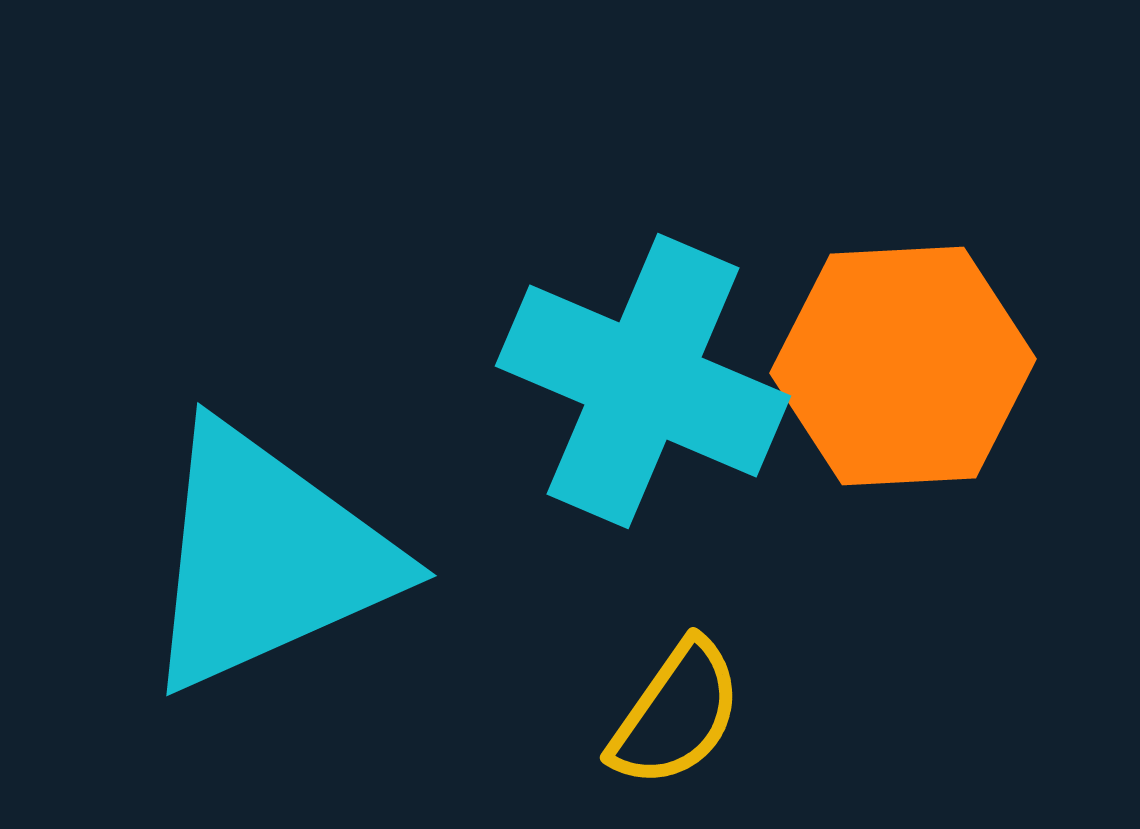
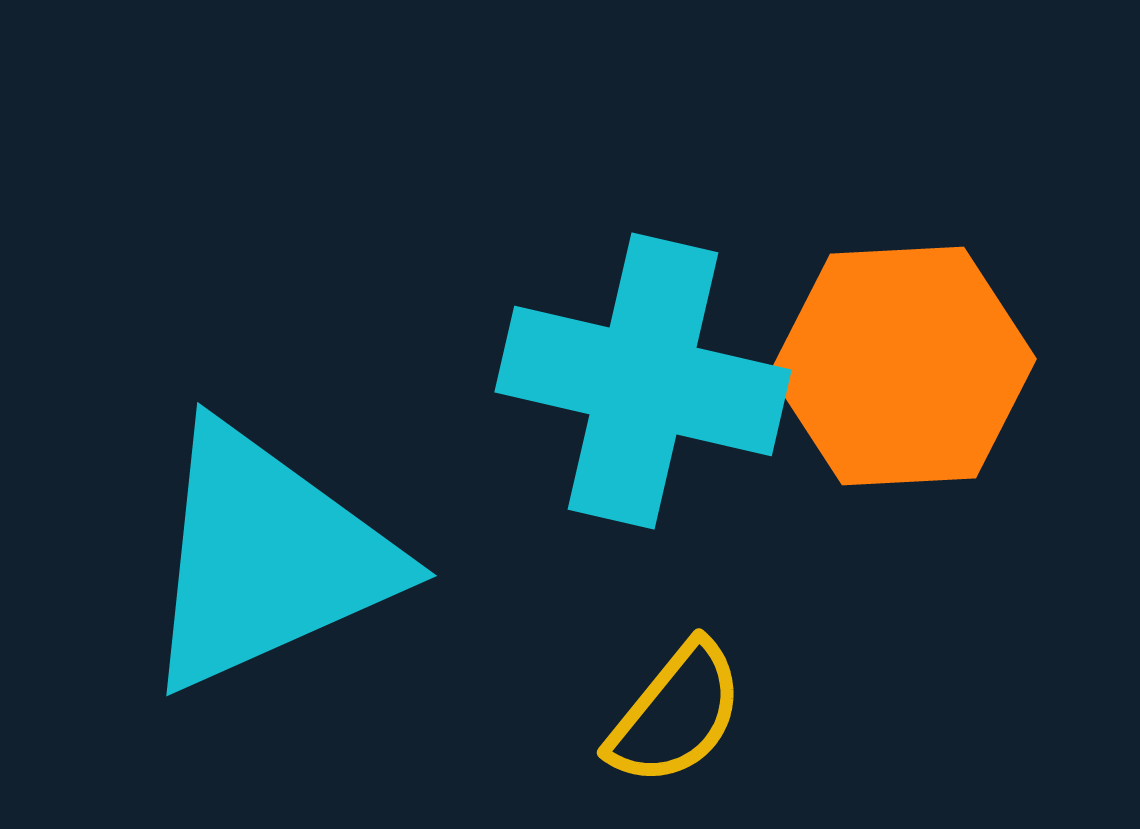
cyan cross: rotated 10 degrees counterclockwise
yellow semicircle: rotated 4 degrees clockwise
